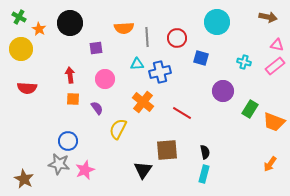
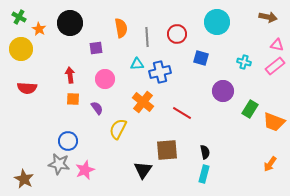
orange semicircle: moved 3 px left; rotated 96 degrees counterclockwise
red circle: moved 4 px up
